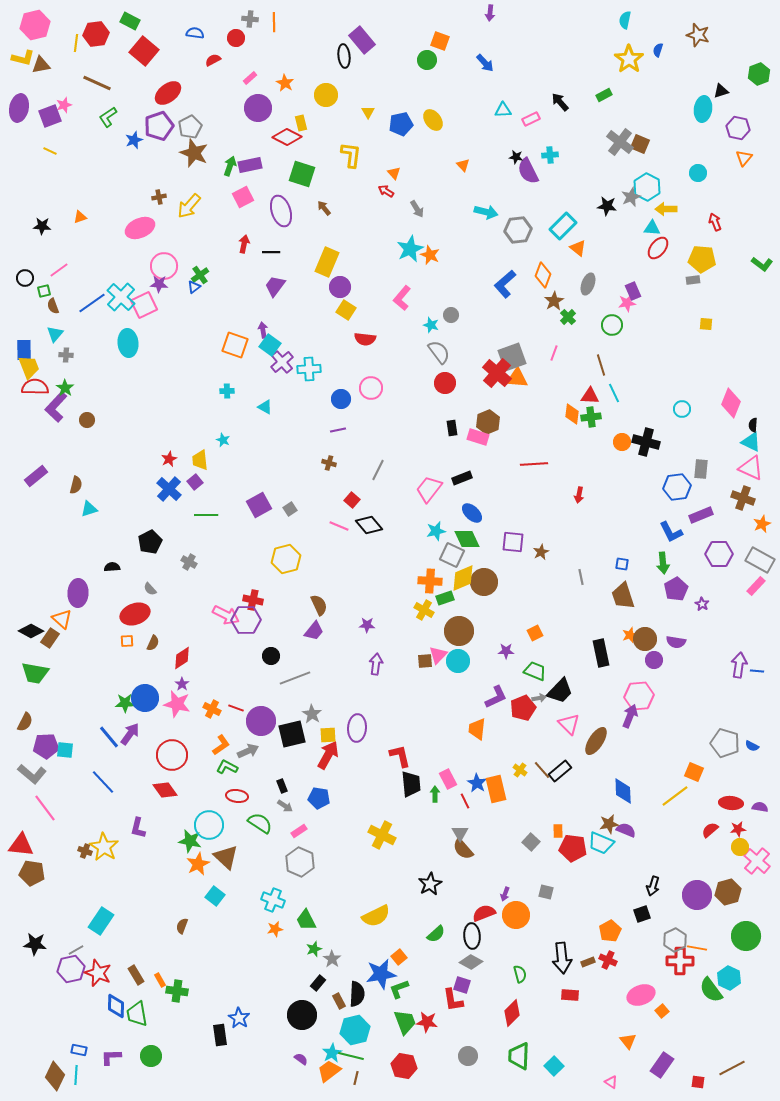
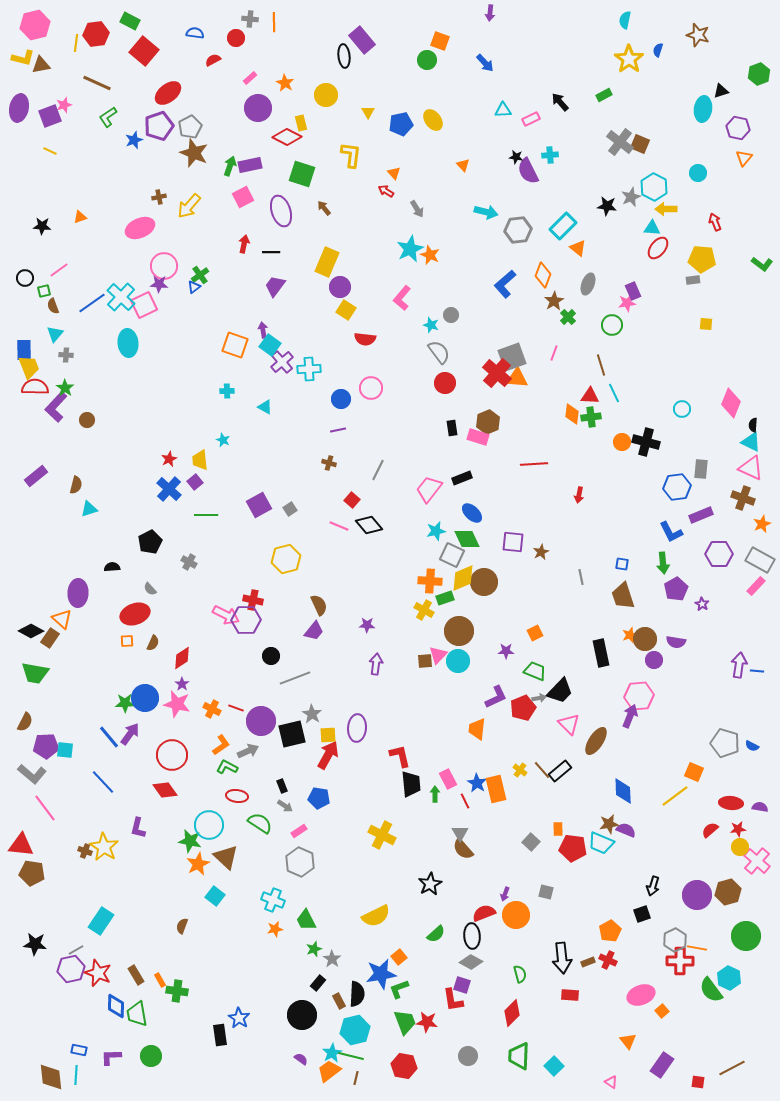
cyan hexagon at (647, 187): moved 7 px right
orange rectangle at (558, 831): moved 2 px up
brown diamond at (55, 1076): moved 4 px left, 1 px down; rotated 32 degrees counterclockwise
